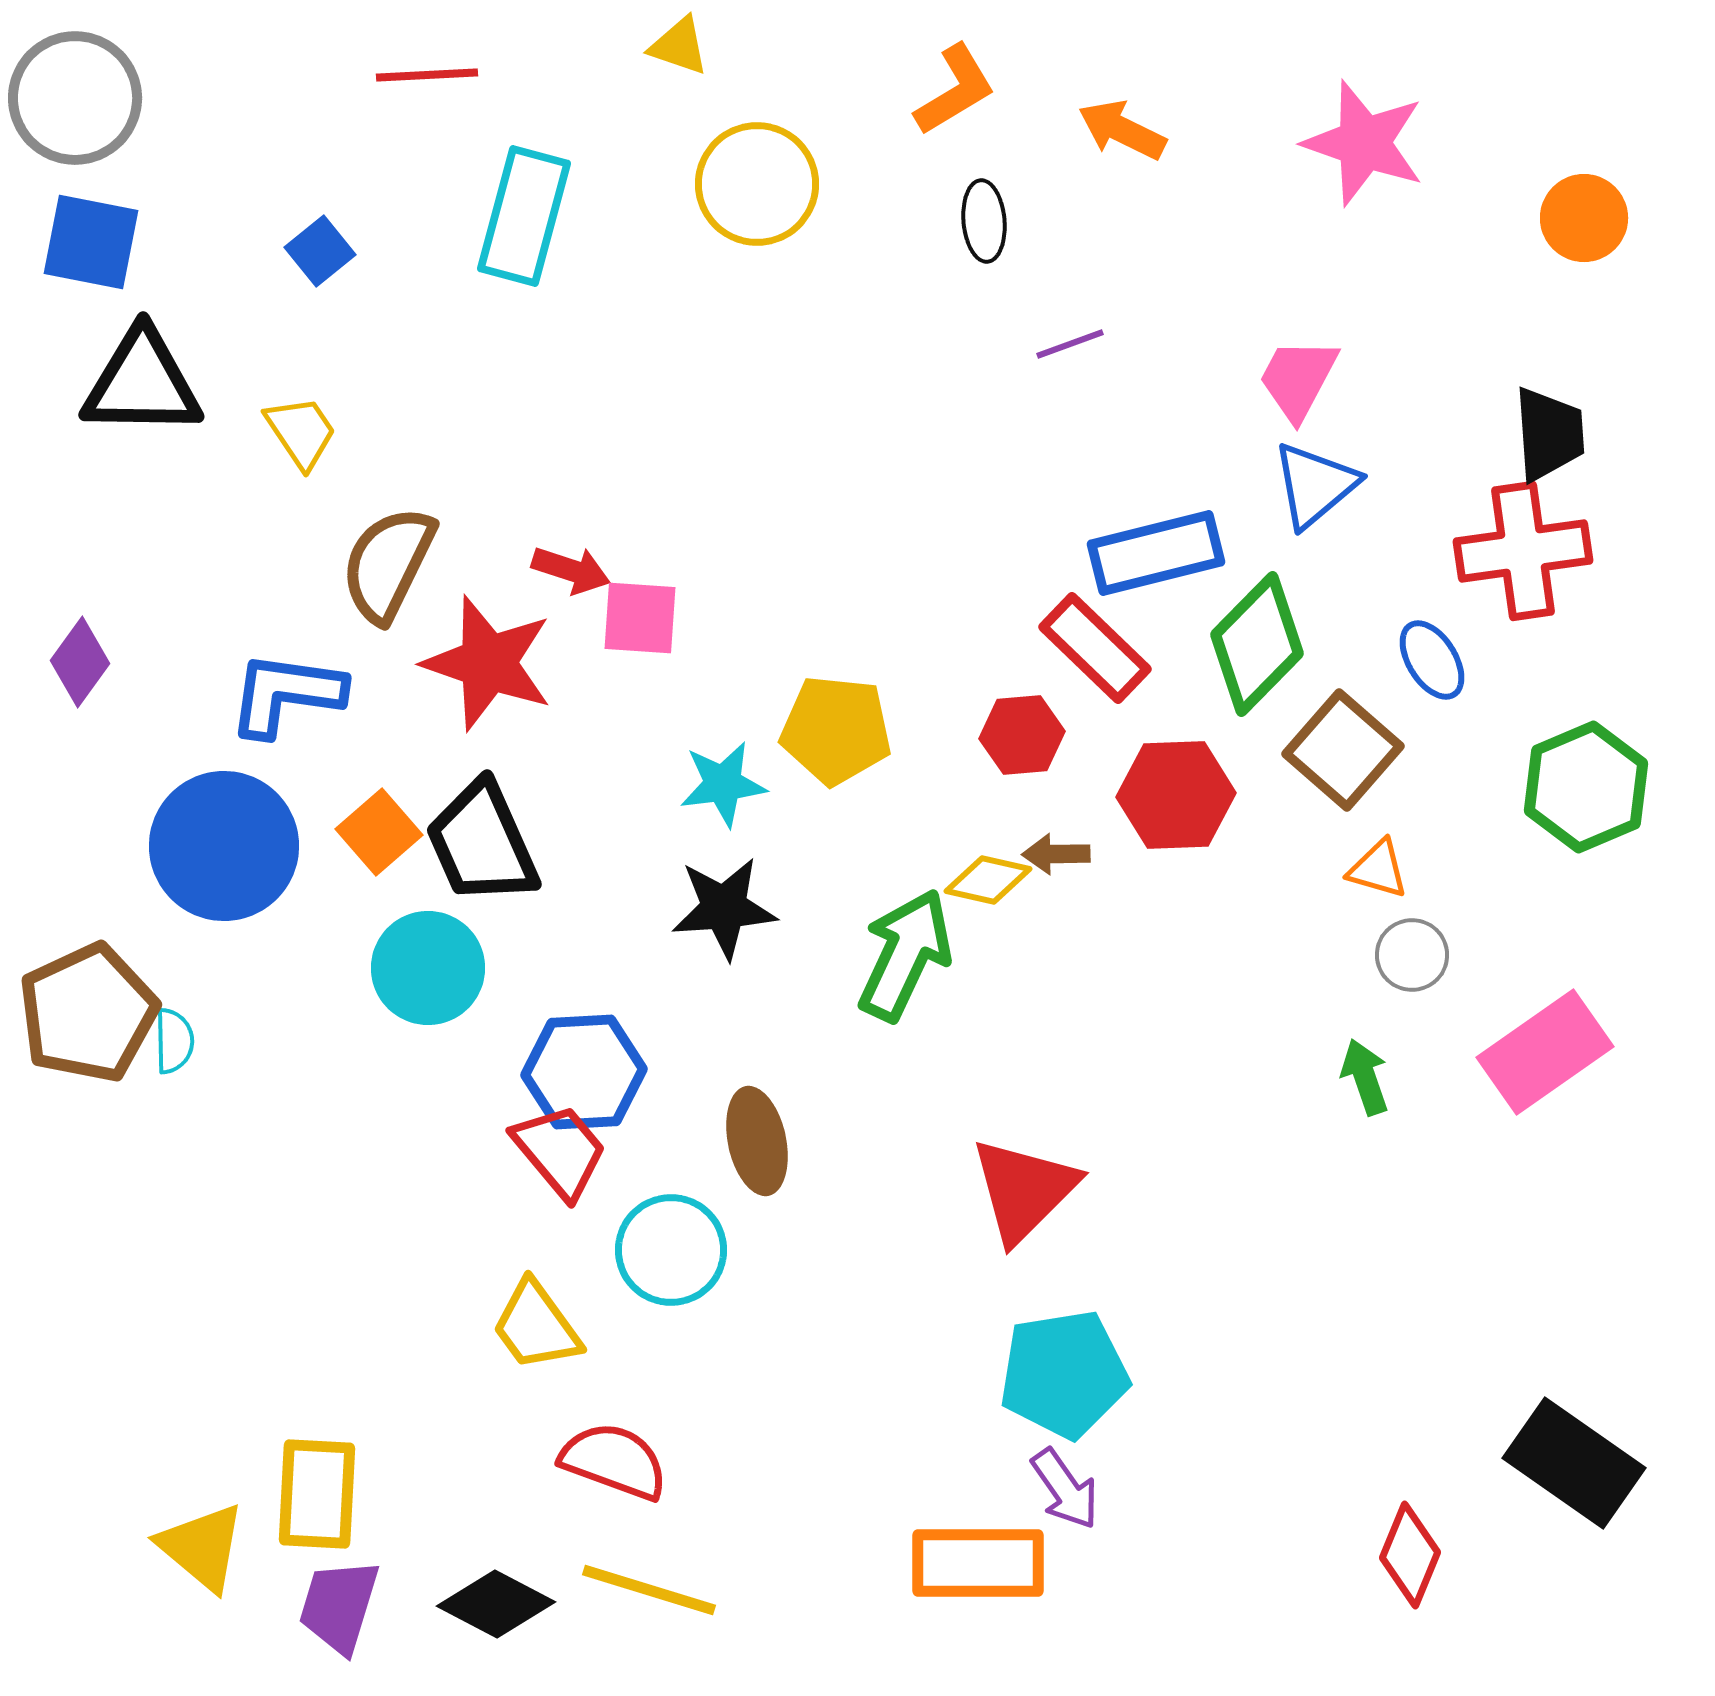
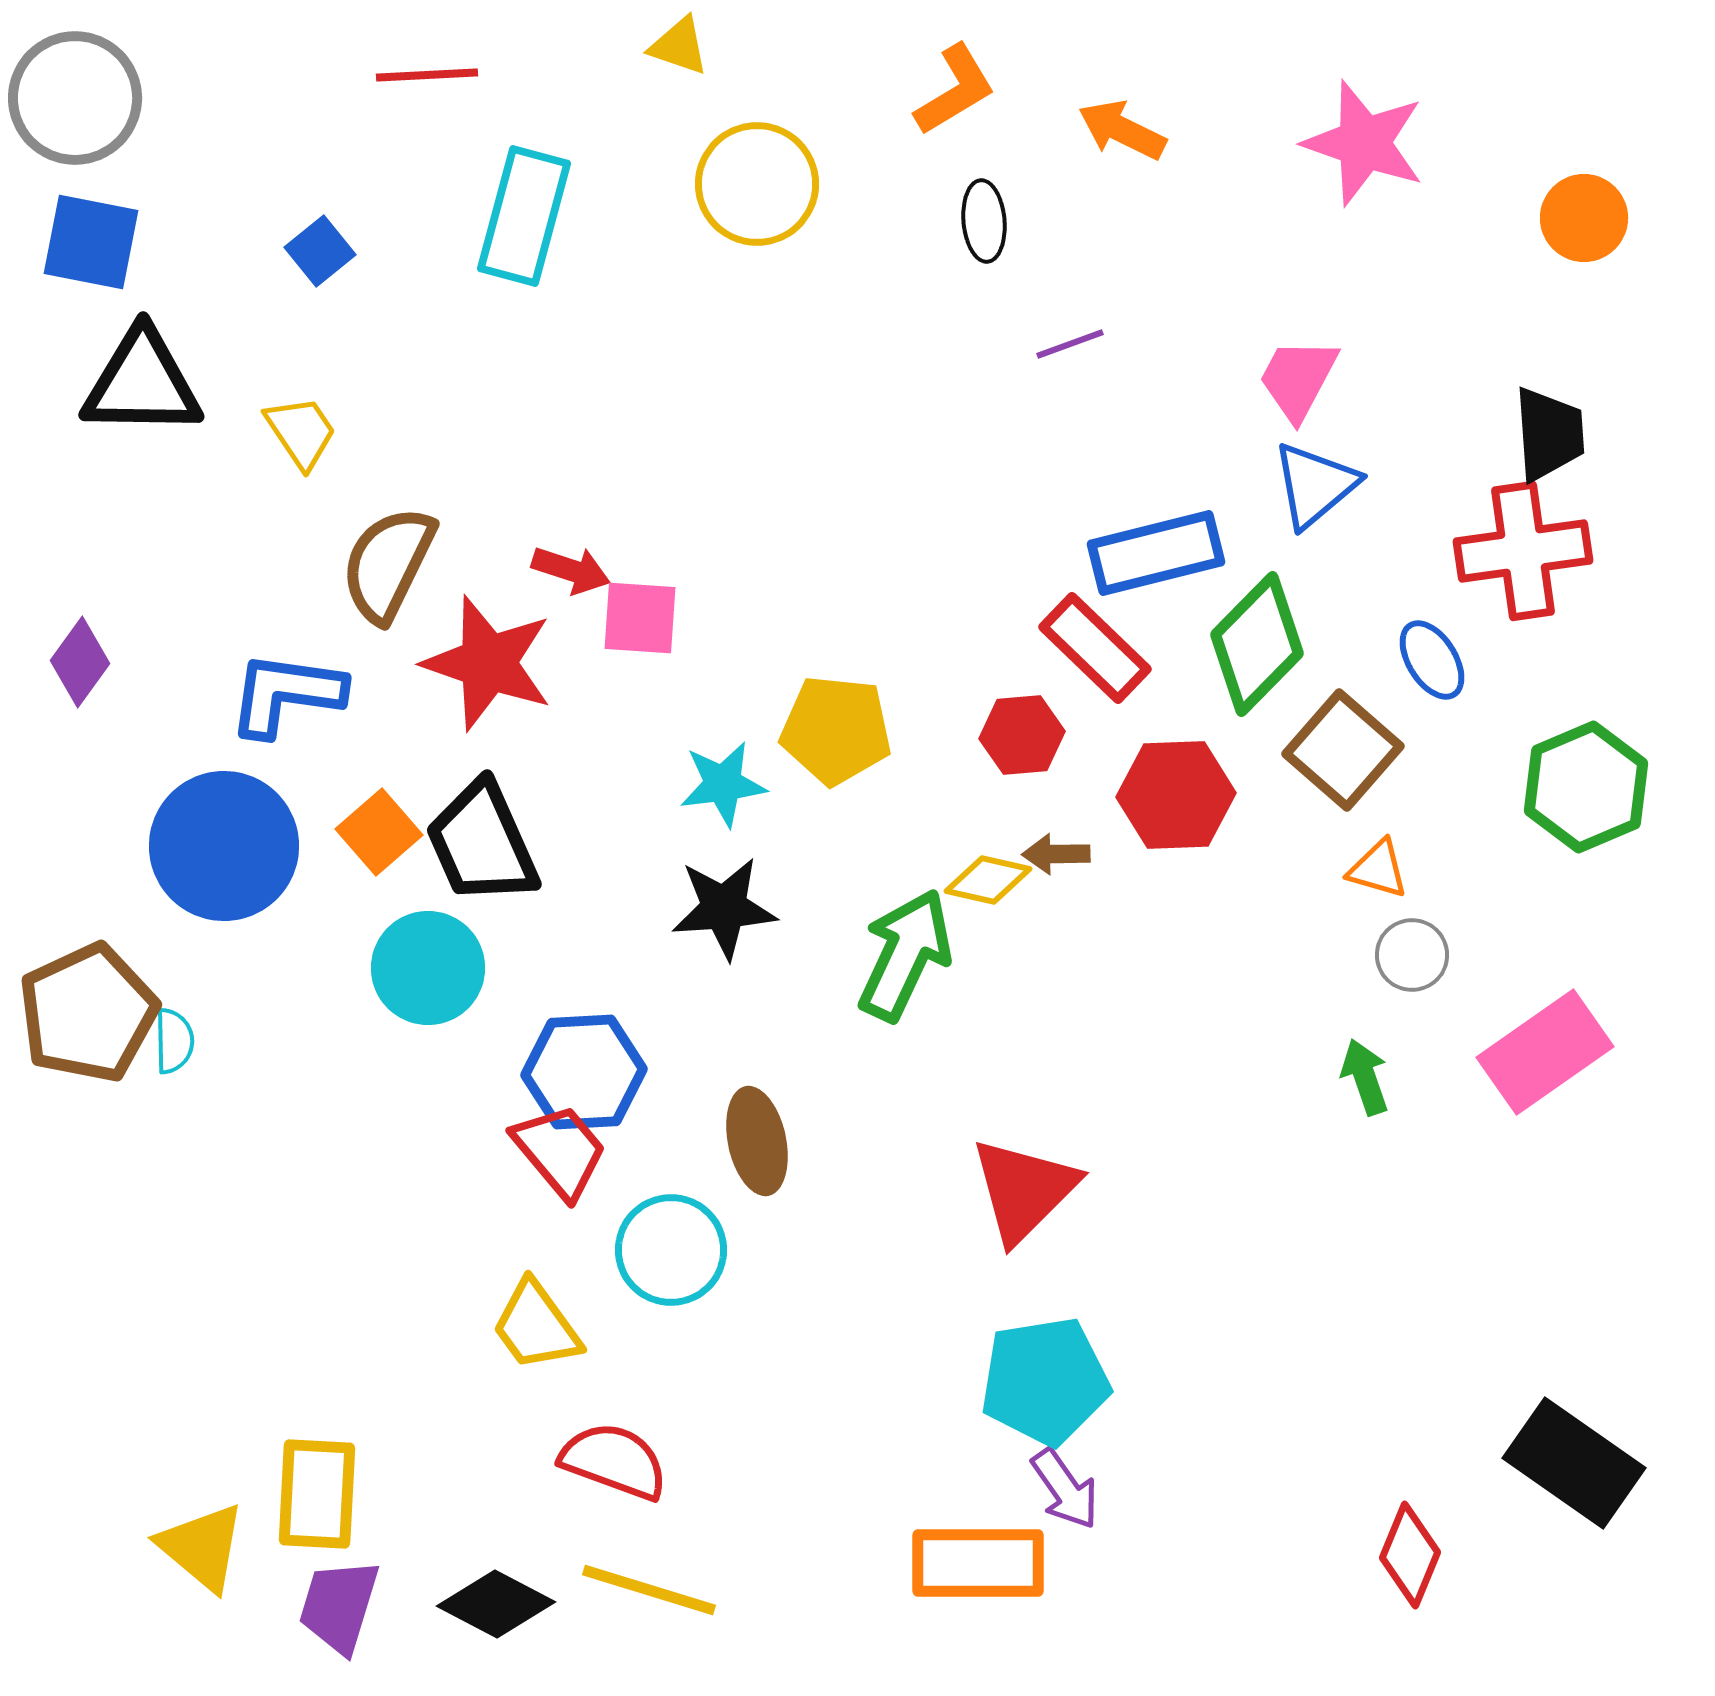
cyan pentagon at (1064, 1374): moved 19 px left, 7 px down
